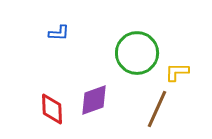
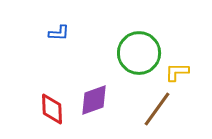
green circle: moved 2 px right
brown line: rotated 12 degrees clockwise
